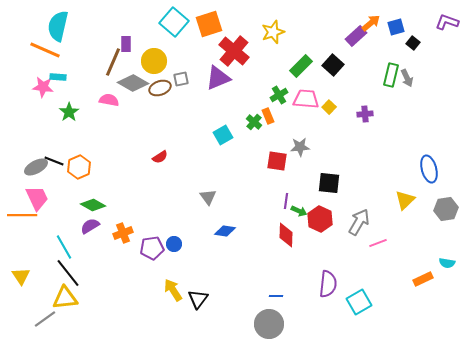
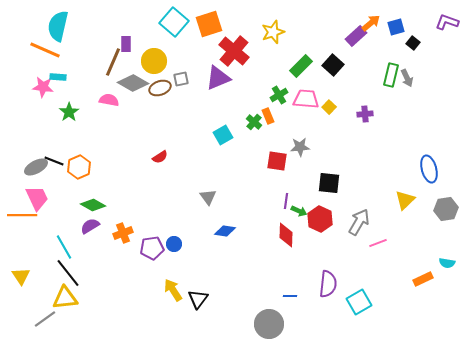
blue line at (276, 296): moved 14 px right
